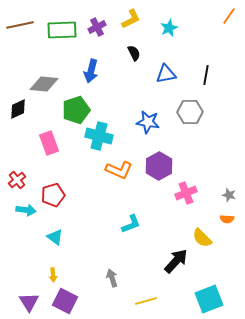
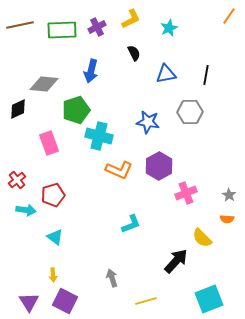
gray star: rotated 16 degrees clockwise
